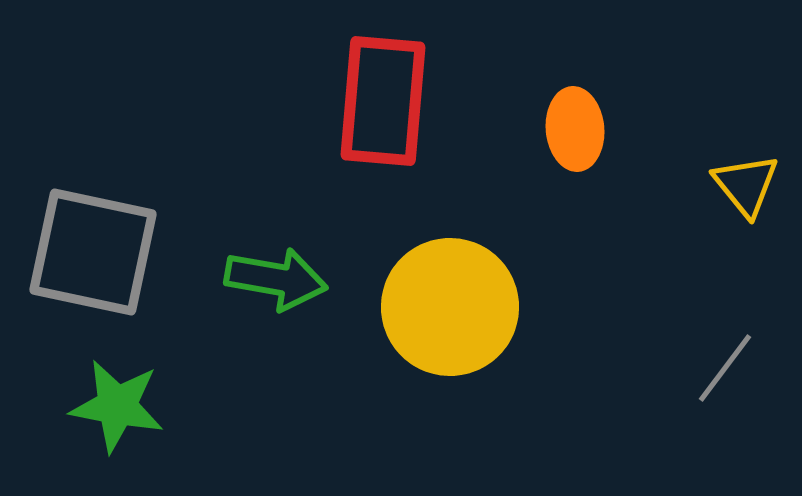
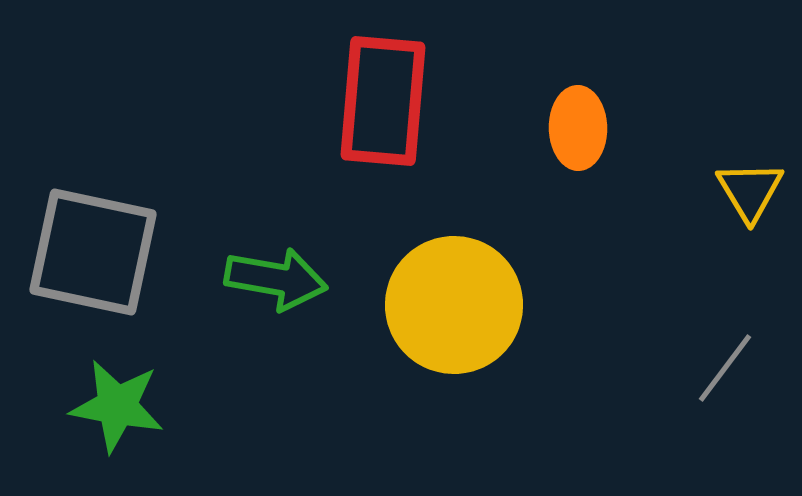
orange ellipse: moved 3 px right, 1 px up; rotated 4 degrees clockwise
yellow triangle: moved 4 px right, 6 px down; rotated 8 degrees clockwise
yellow circle: moved 4 px right, 2 px up
